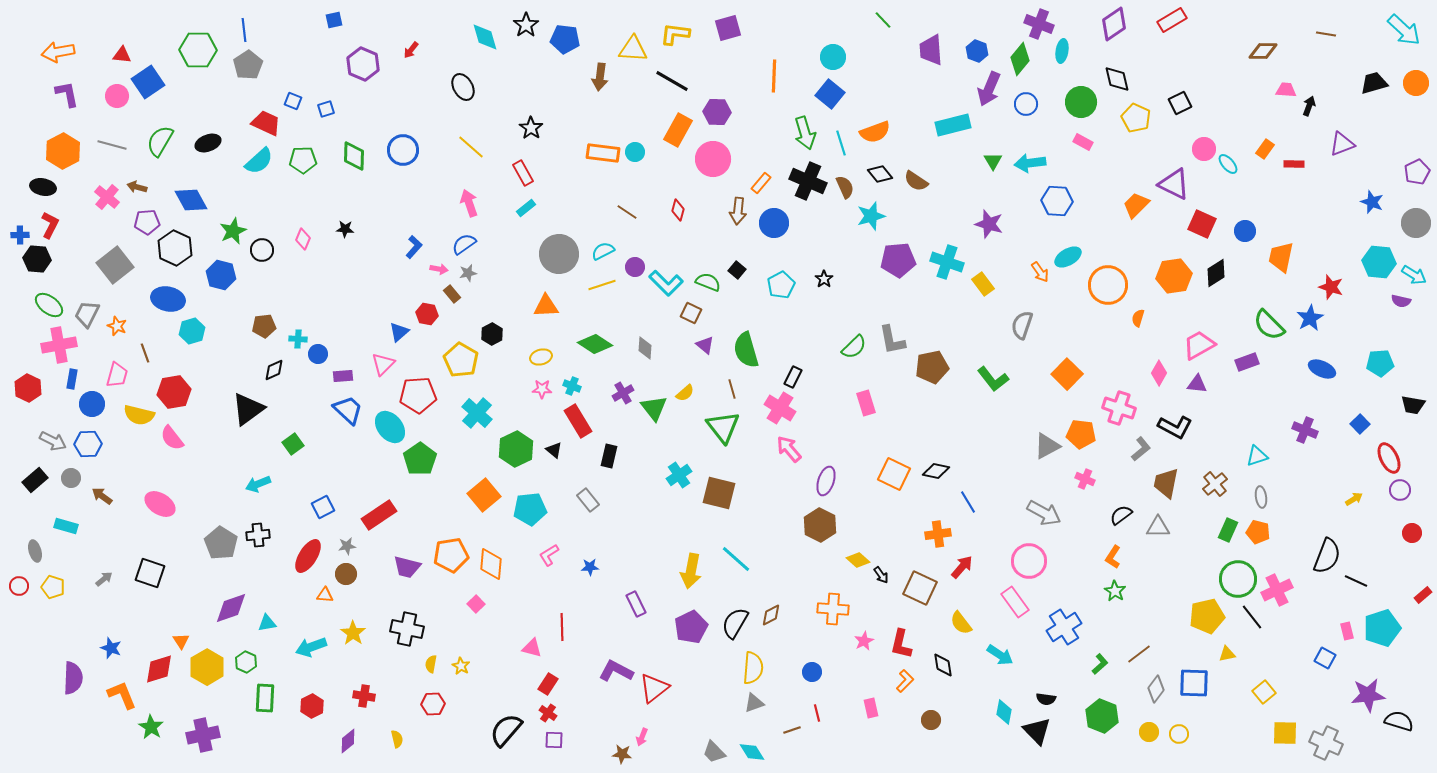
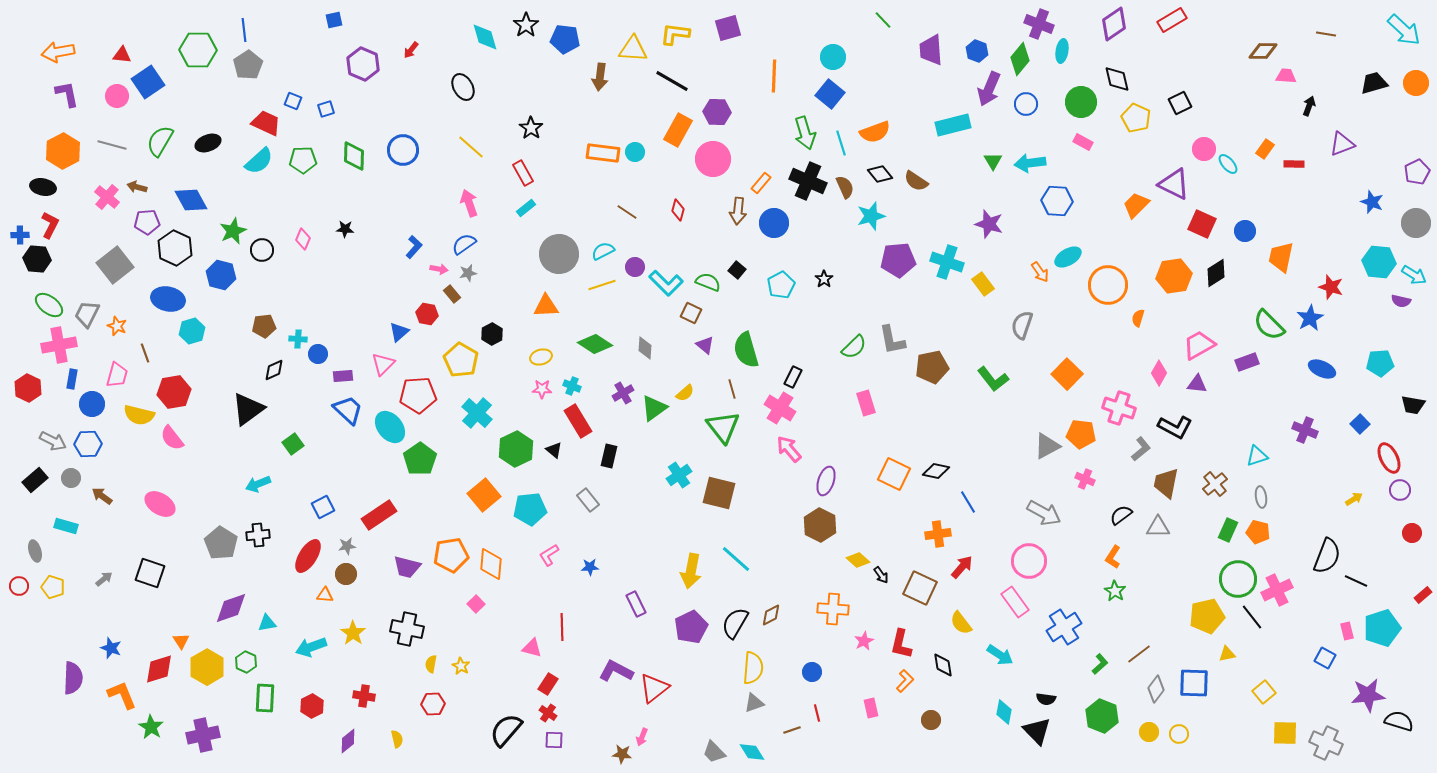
pink trapezoid at (1286, 90): moved 14 px up
green triangle at (654, 408): rotated 32 degrees clockwise
